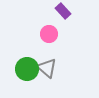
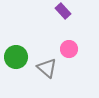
pink circle: moved 20 px right, 15 px down
green circle: moved 11 px left, 12 px up
